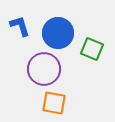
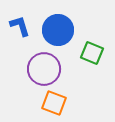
blue circle: moved 3 px up
green square: moved 4 px down
orange square: rotated 10 degrees clockwise
